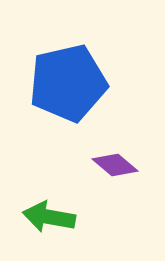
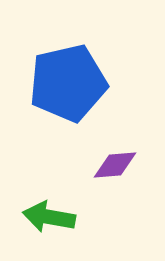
purple diamond: rotated 45 degrees counterclockwise
